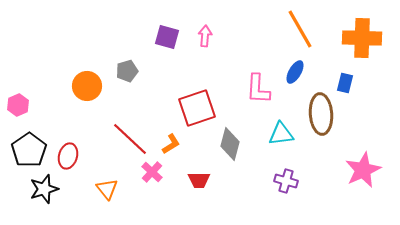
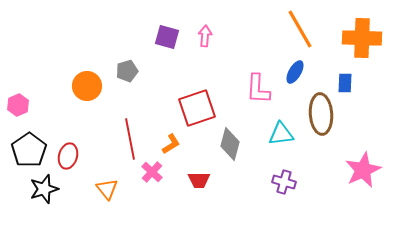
blue rectangle: rotated 12 degrees counterclockwise
red line: rotated 36 degrees clockwise
purple cross: moved 2 px left, 1 px down
